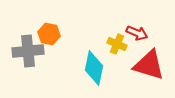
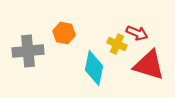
orange hexagon: moved 15 px right, 1 px up
